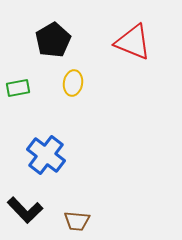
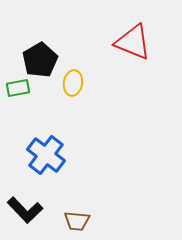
black pentagon: moved 13 px left, 20 px down
